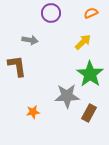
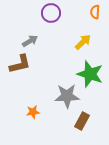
orange semicircle: moved 4 px right, 1 px up; rotated 64 degrees counterclockwise
gray arrow: moved 1 px down; rotated 42 degrees counterclockwise
brown L-shape: moved 3 px right, 2 px up; rotated 85 degrees clockwise
green star: rotated 16 degrees counterclockwise
brown rectangle: moved 7 px left, 8 px down
